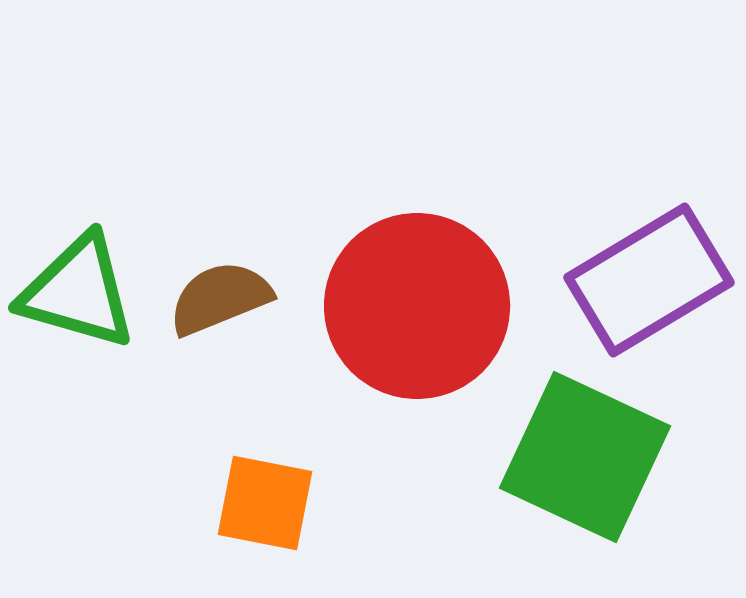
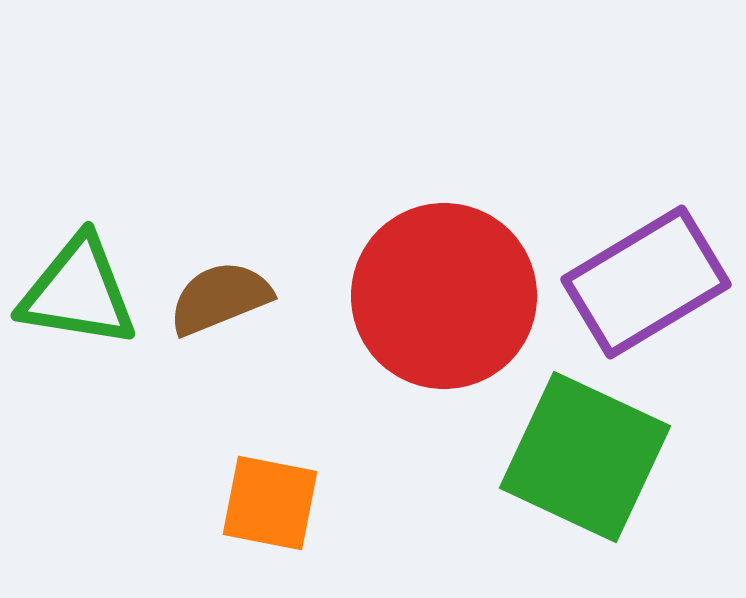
purple rectangle: moved 3 px left, 2 px down
green triangle: rotated 7 degrees counterclockwise
red circle: moved 27 px right, 10 px up
orange square: moved 5 px right
